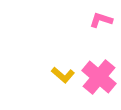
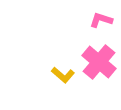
pink cross: moved 15 px up
